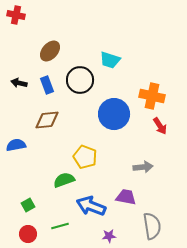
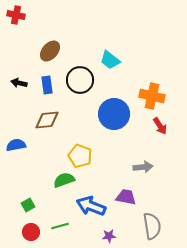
cyan trapezoid: rotated 20 degrees clockwise
blue rectangle: rotated 12 degrees clockwise
yellow pentagon: moved 5 px left, 1 px up
red circle: moved 3 px right, 2 px up
